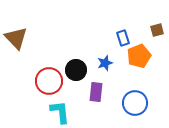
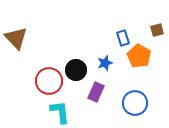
orange pentagon: rotated 20 degrees counterclockwise
purple rectangle: rotated 18 degrees clockwise
